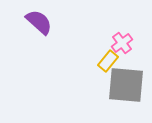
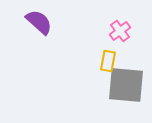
pink cross: moved 2 px left, 12 px up
yellow rectangle: rotated 30 degrees counterclockwise
